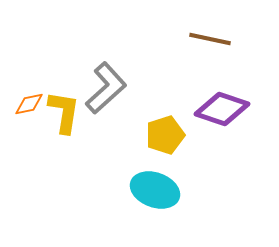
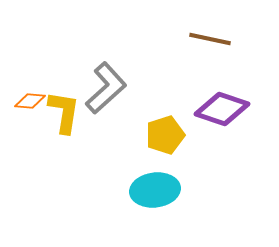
orange diamond: moved 1 px right, 3 px up; rotated 16 degrees clockwise
cyan ellipse: rotated 27 degrees counterclockwise
